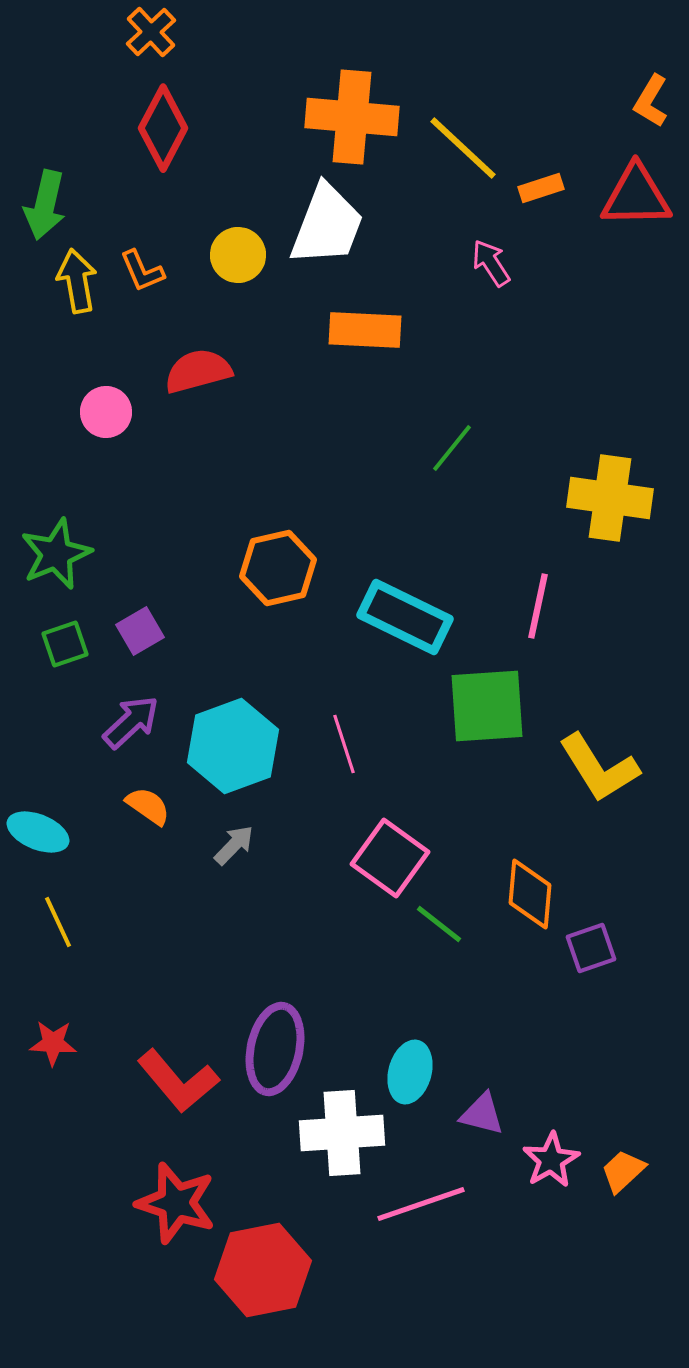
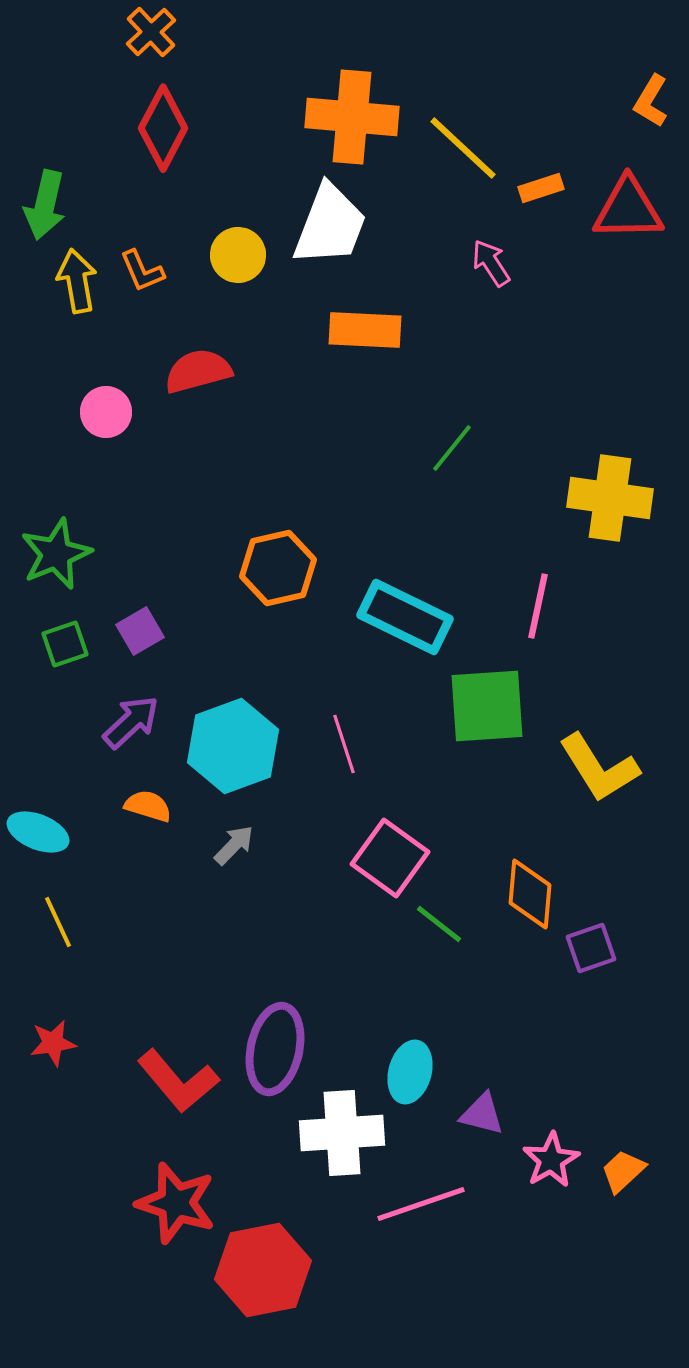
red triangle at (636, 196): moved 8 px left, 13 px down
white trapezoid at (327, 225): moved 3 px right
orange semicircle at (148, 806): rotated 18 degrees counterclockwise
red star at (53, 1043): rotated 12 degrees counterclockwise
